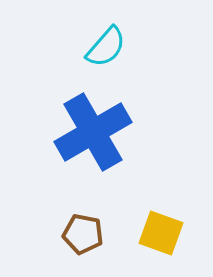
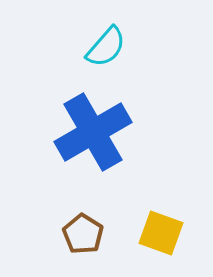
brown pentagon: rotated 21 degrees clockwise
